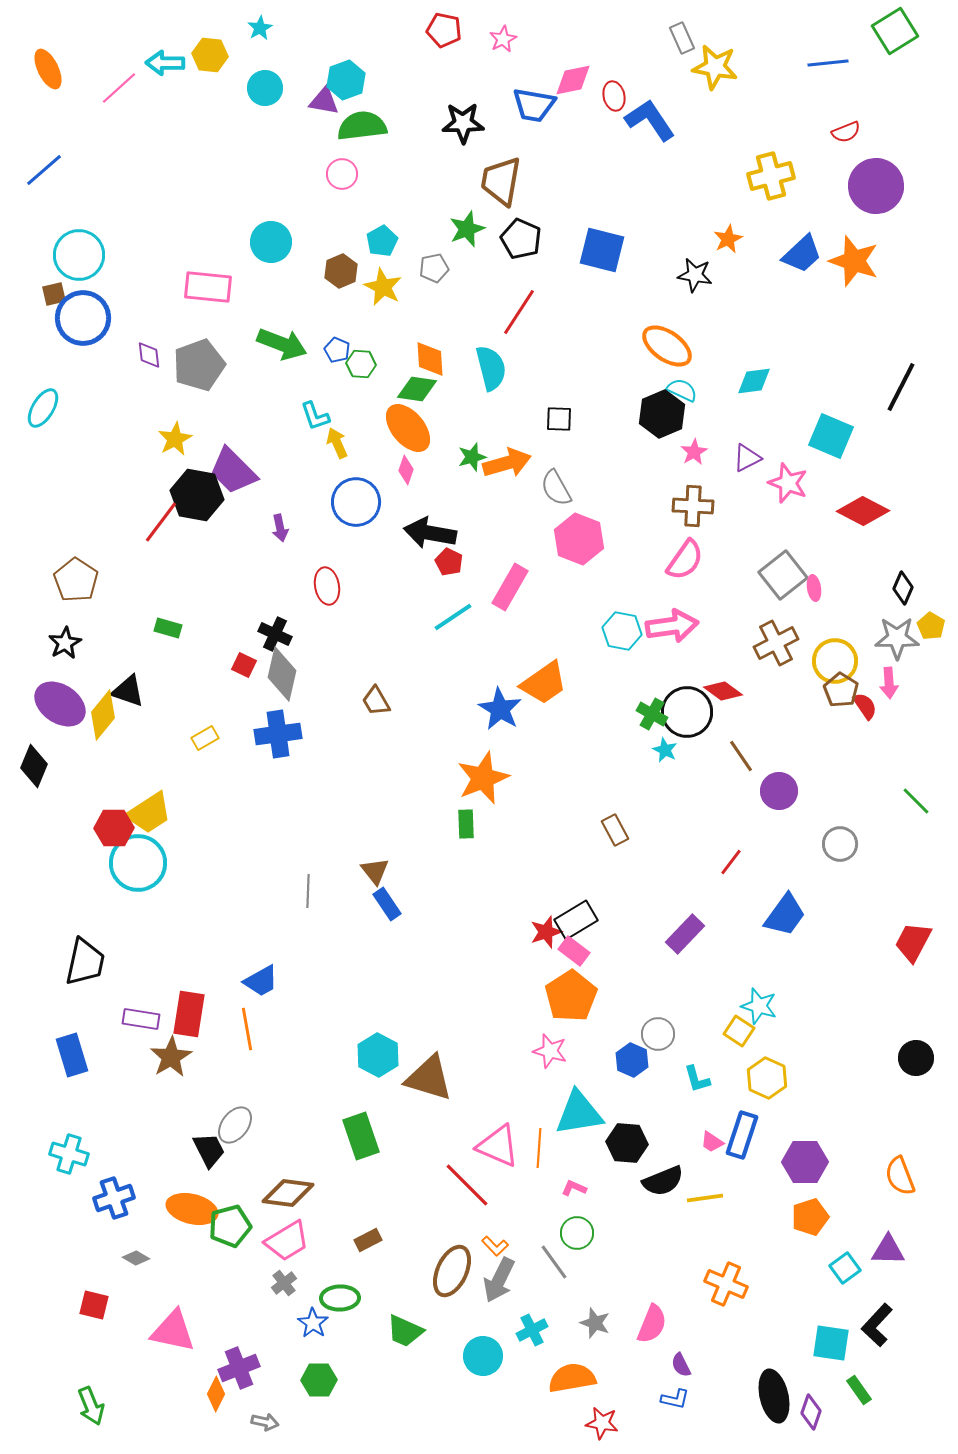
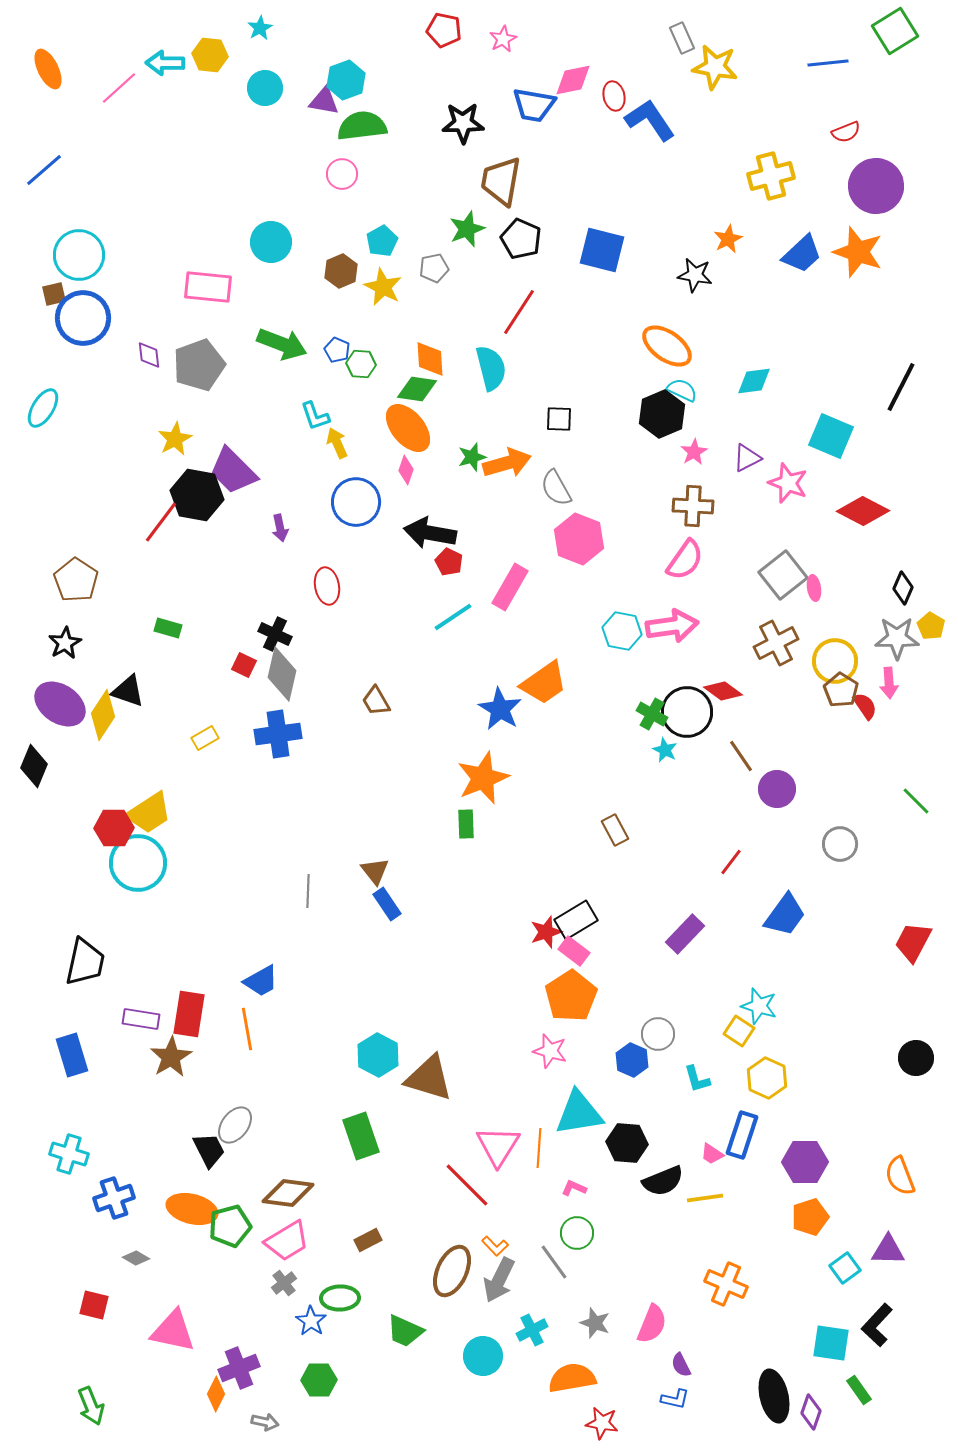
orange star at (854, 261): moved 4 px right, 9 px up
yellow diamond at (103, 715): rotated 6 degrees counterclockwise
purple circle at (779, 791): moved 2 px left, 2 px up
pink trapezoid at (712, 1142): moved 12 px down
pink triangle at (498, 1146): rotated 39 degrees clockwise
blue star at (313, 1323): moved 2 px left, 2 px up
